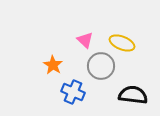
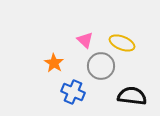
orange star: moved 1 px right, 2 px up
black semicircle: moved 1 px left, 1 px down
